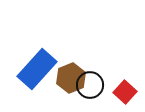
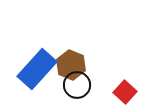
brown hexagon: moved 13 px up; rotated 16 degrees counterclockwise
black circle: moved 13 px left
